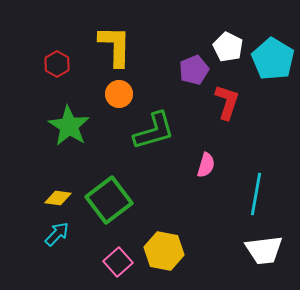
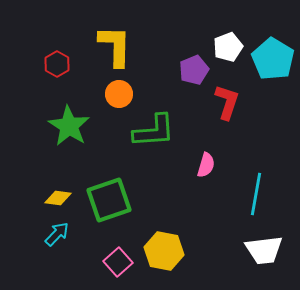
white pentagon: rotated 24 degrees clockwise
green L-shape: rotated 12 degrees clockwise
green square: rotated 18 degrees clockwise
